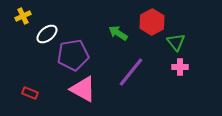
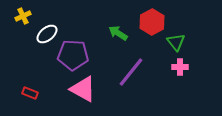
purple pentagon: rotated 12 degrees clockwise
